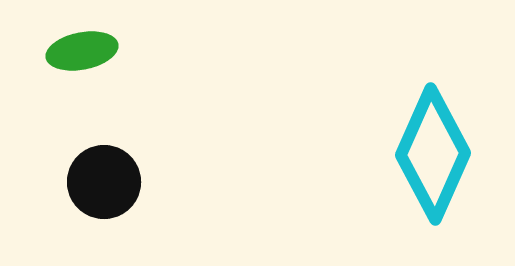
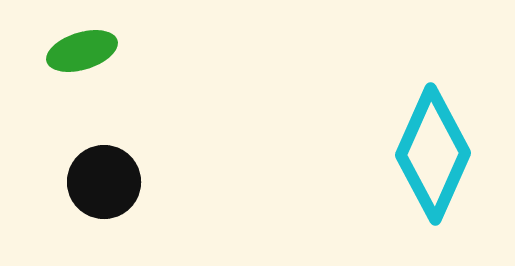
green ellipse: rotated 6 degrees counterclockwise
